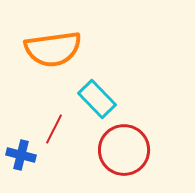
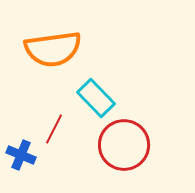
cyan rectangle: moved 1 px left, 1 px up
red circle: moved 5 px up
blue cross: rotated 8 degrees clockwise
